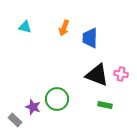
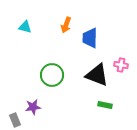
orange arrow: moved 2 px right, 3 px up
pink cross: moved 9 px up
green circle: moved 5 px left, 24 px up
purple star: rotated 28 degrees counterclockwise
gray rectangle: rotated 24 degrees clockwise
